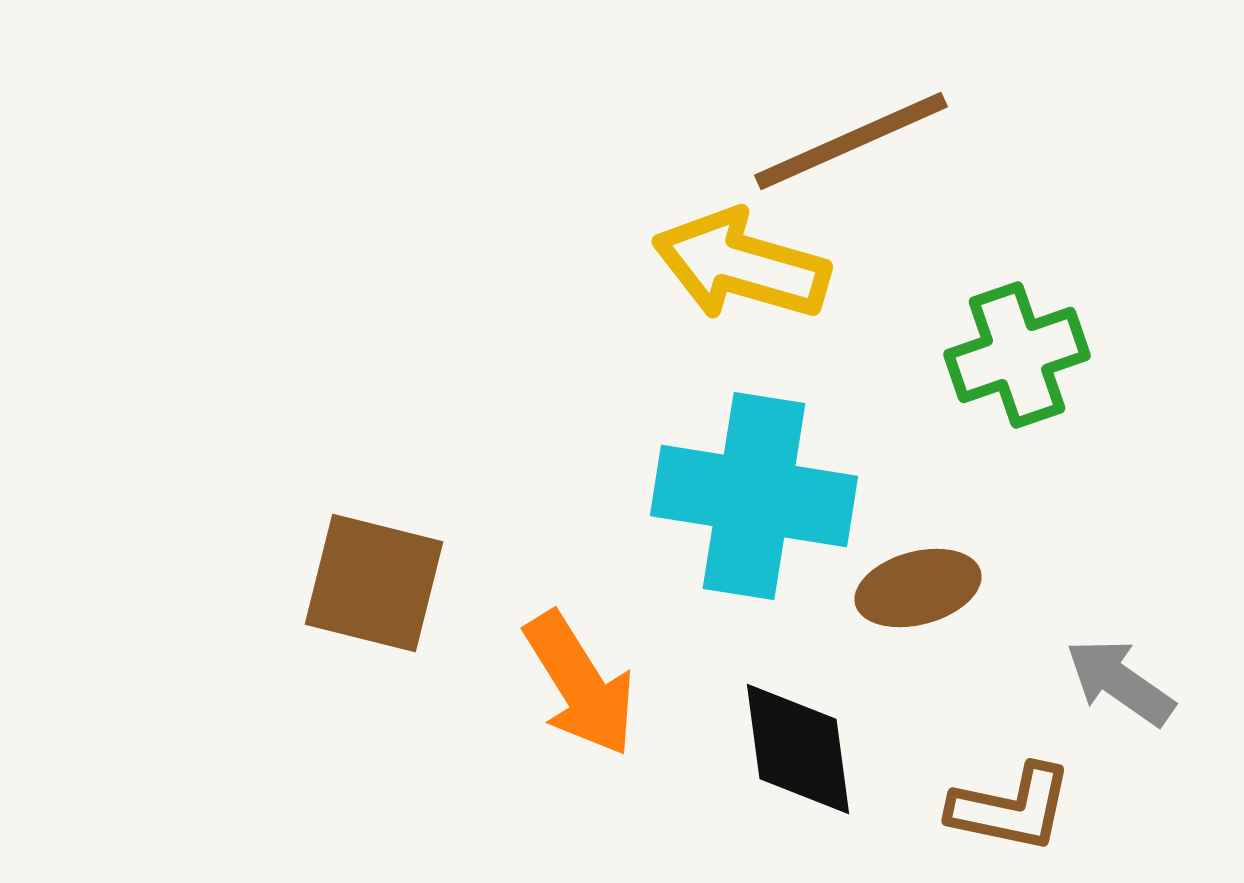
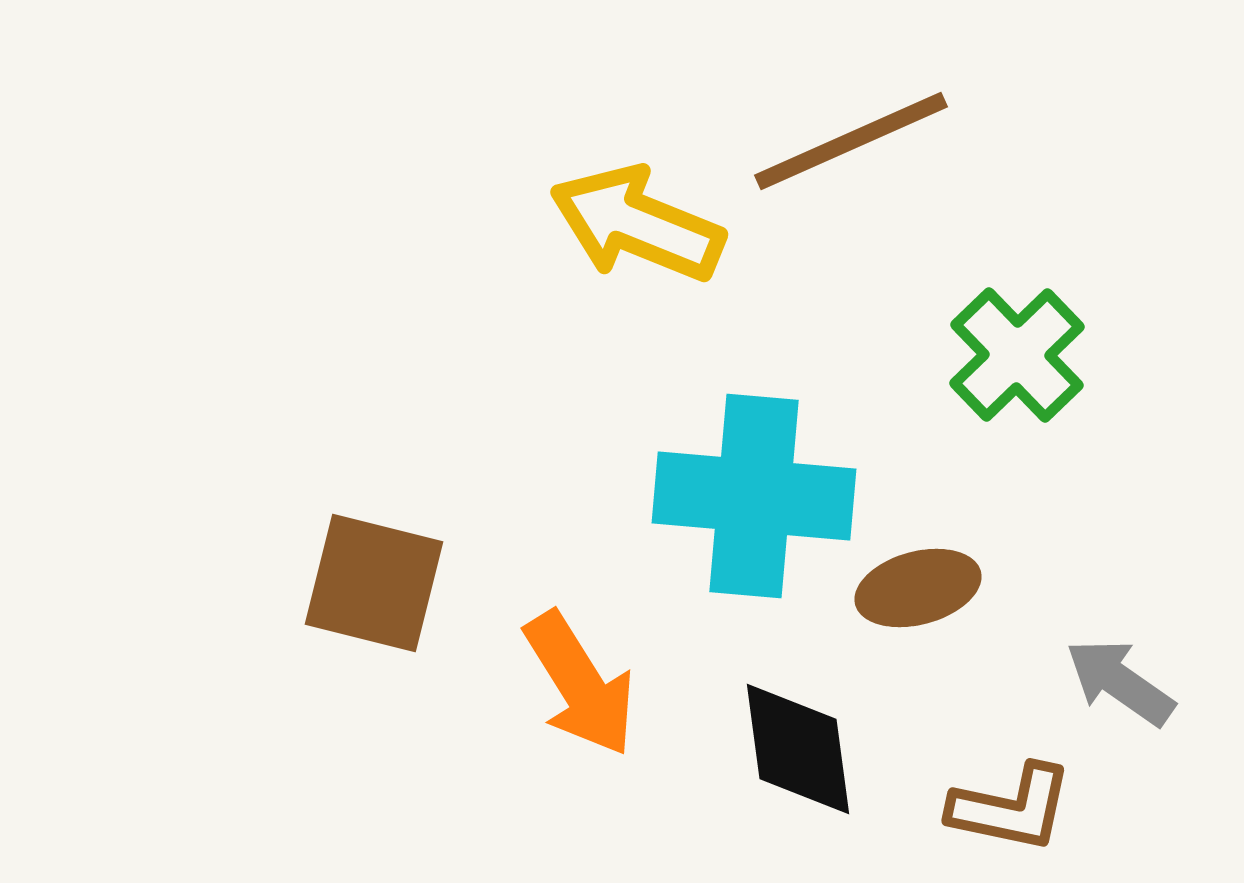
yellow arrow: moved 104 px left, 41 px up; rotated 6 degrees clockwise
green cross: rotated 25 degrees counterclockwise
cyan cross: rotated 4 degrees counterclockwise
